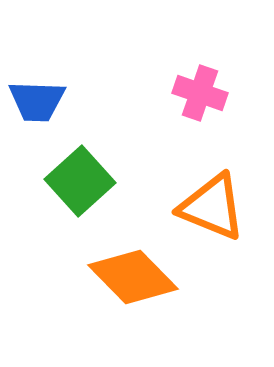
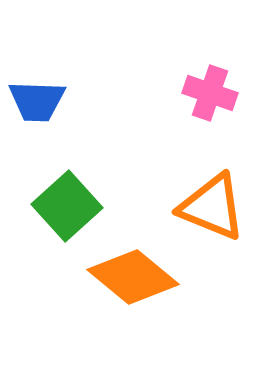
pink cross: moved 10 px right
green square: moved 13 px left, 25 px down
orange diamond: rotated 6 degrees counterclockwise
